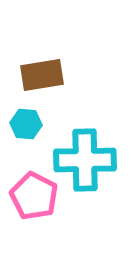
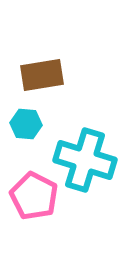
cyan cross: rotated 18 degrees clockwise
